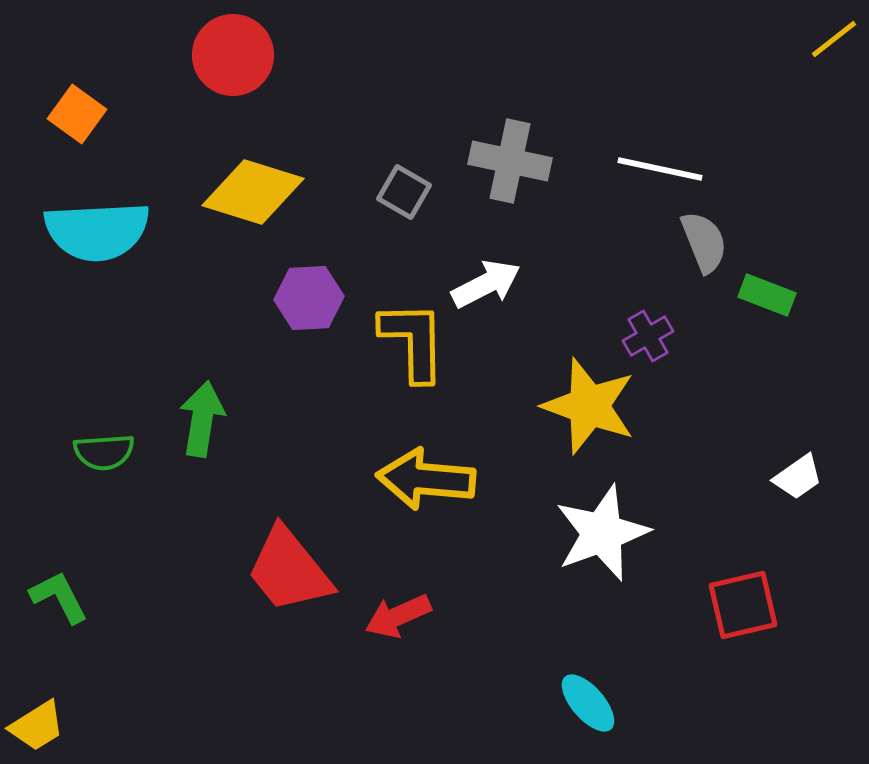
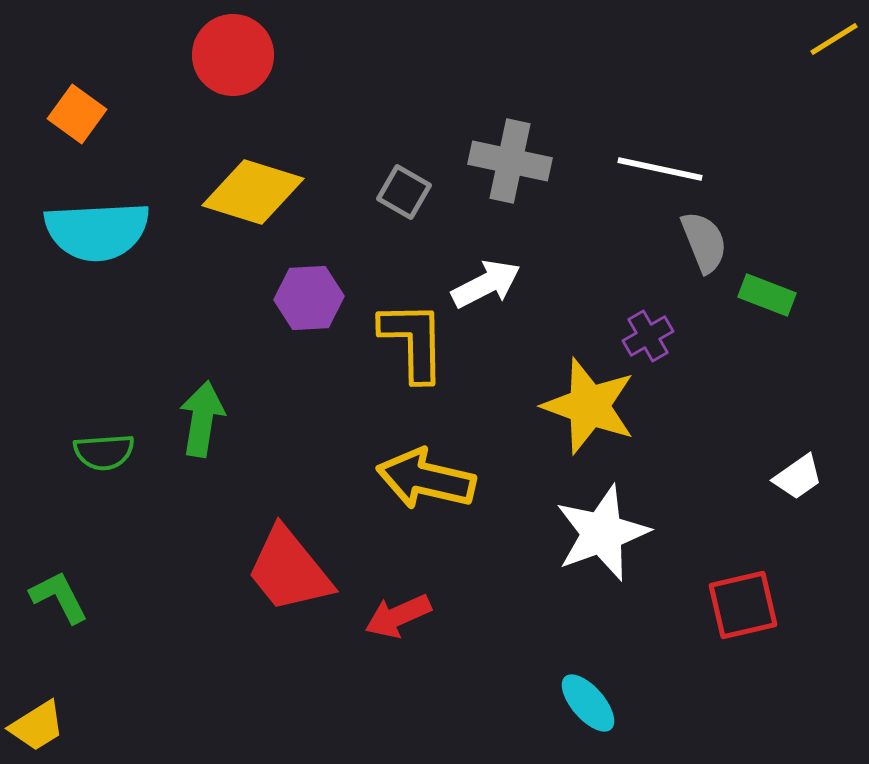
yellow line: rotated 6 degrees clockwise
yellow arrow: rotated 8 degrees clockwise
